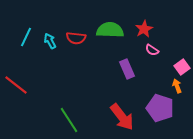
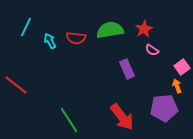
green semicircle: rotated 12 degrees counterclockwise
cyan line: moved 10 px up
purple pentagon: moved 4 px right; rotated 24 degrees counterclockwise
